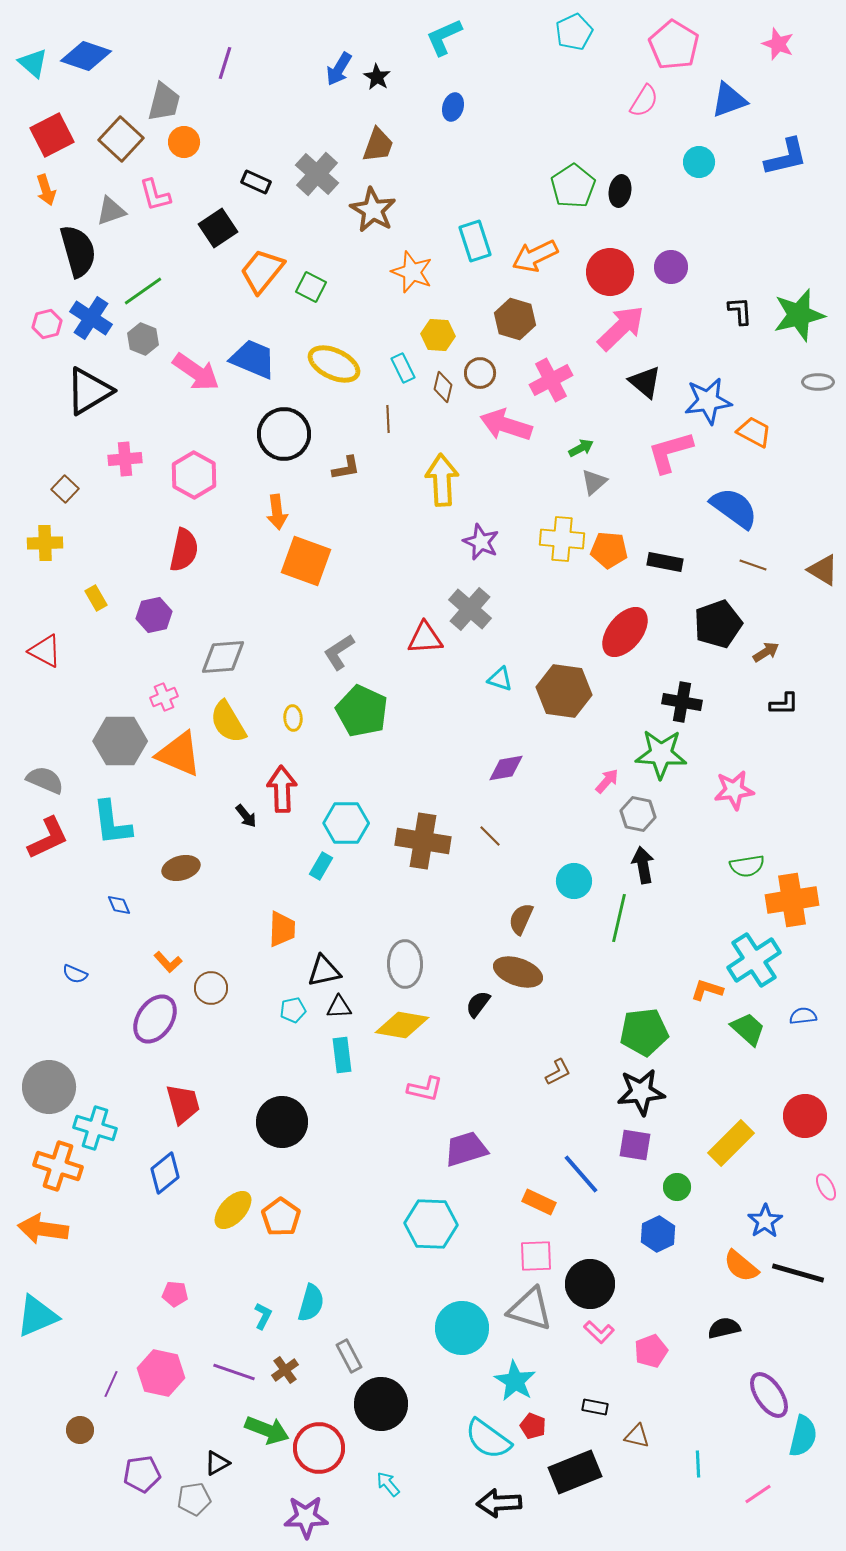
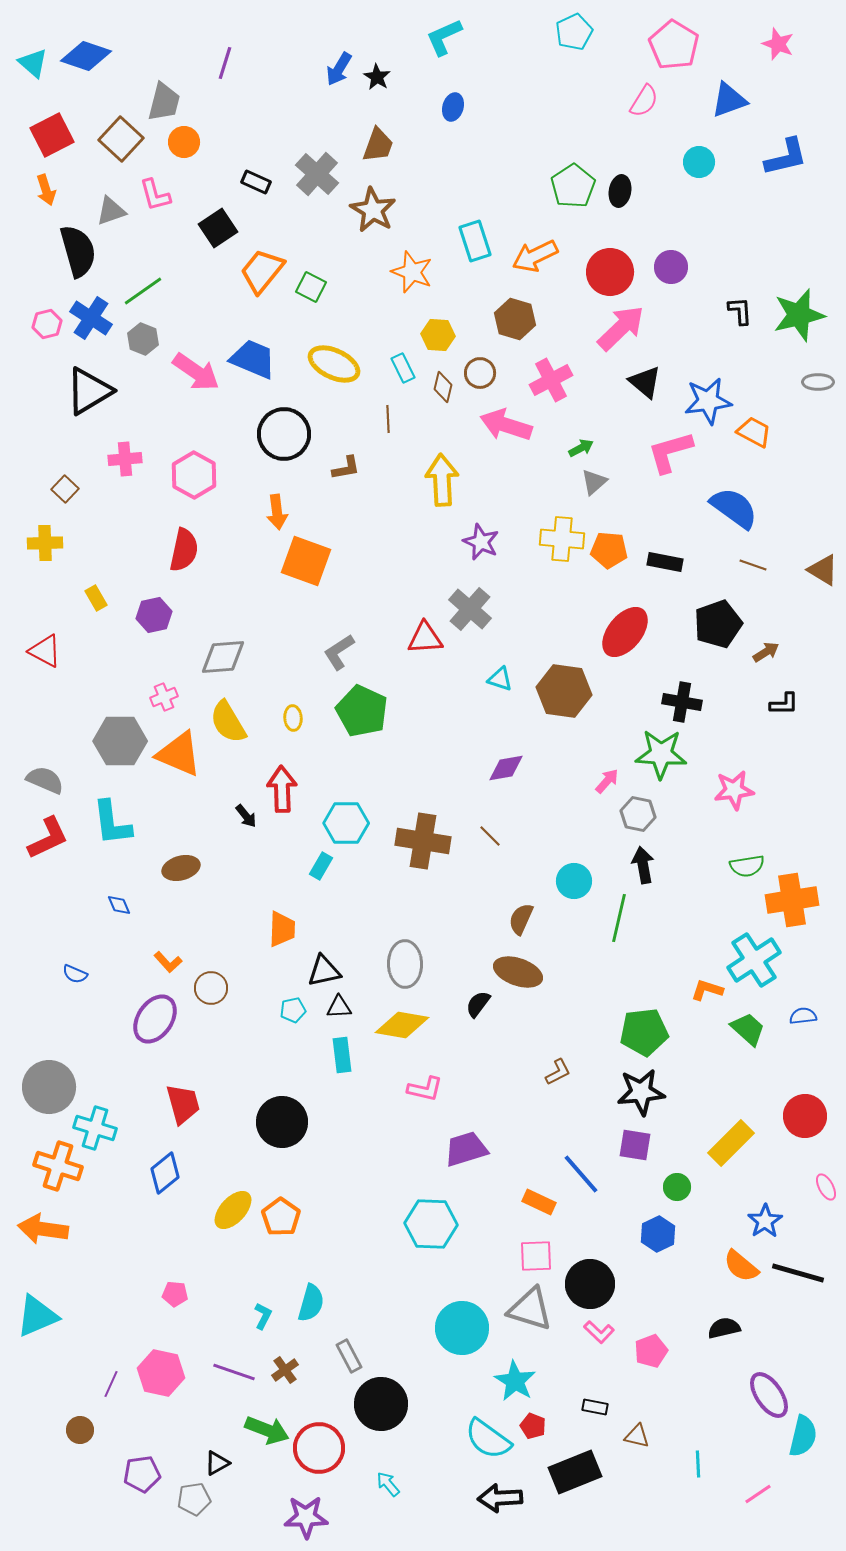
black arrow at (499, 1503): moved 1 px right, 5 px up
